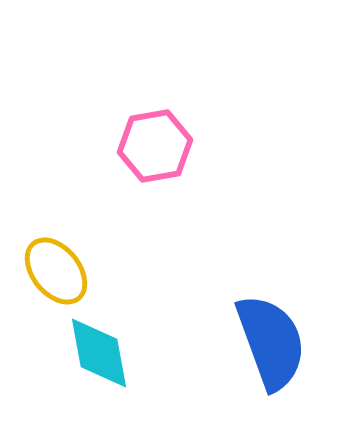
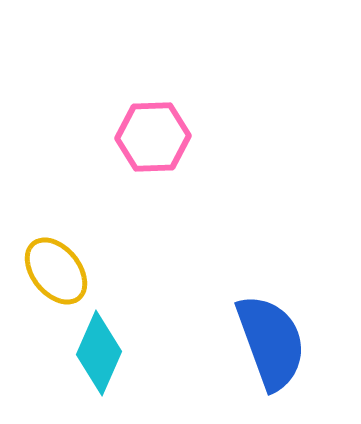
pink hexagon: moved 2 px left, 9 px up; rotated 8 degrees clockwise
cyan diamond: rotated 34 degrees clockwise
